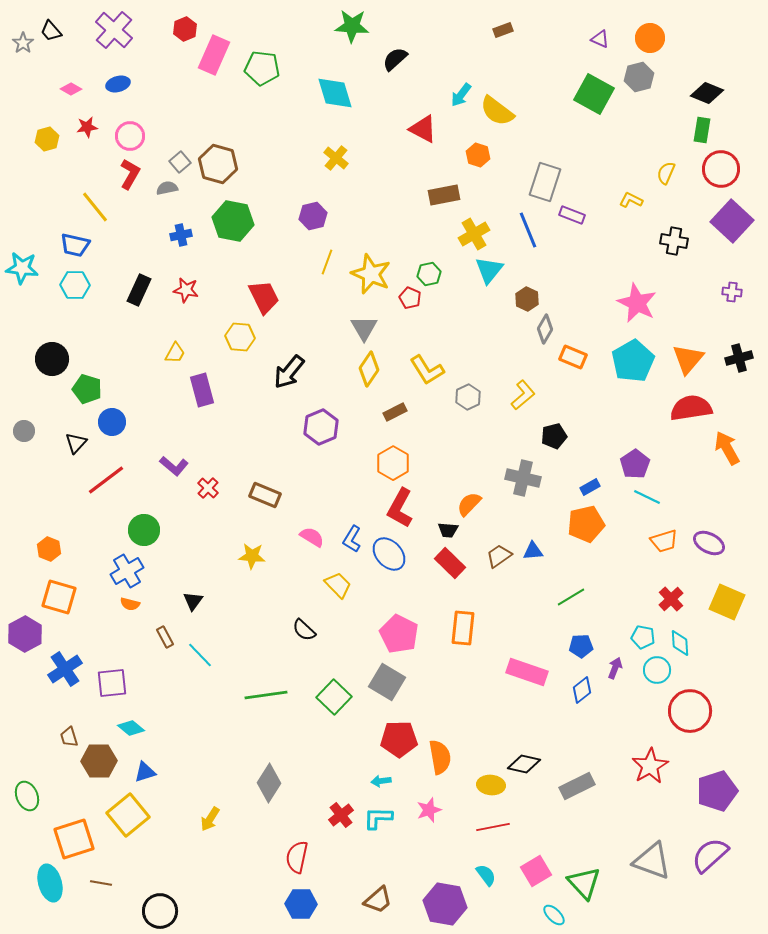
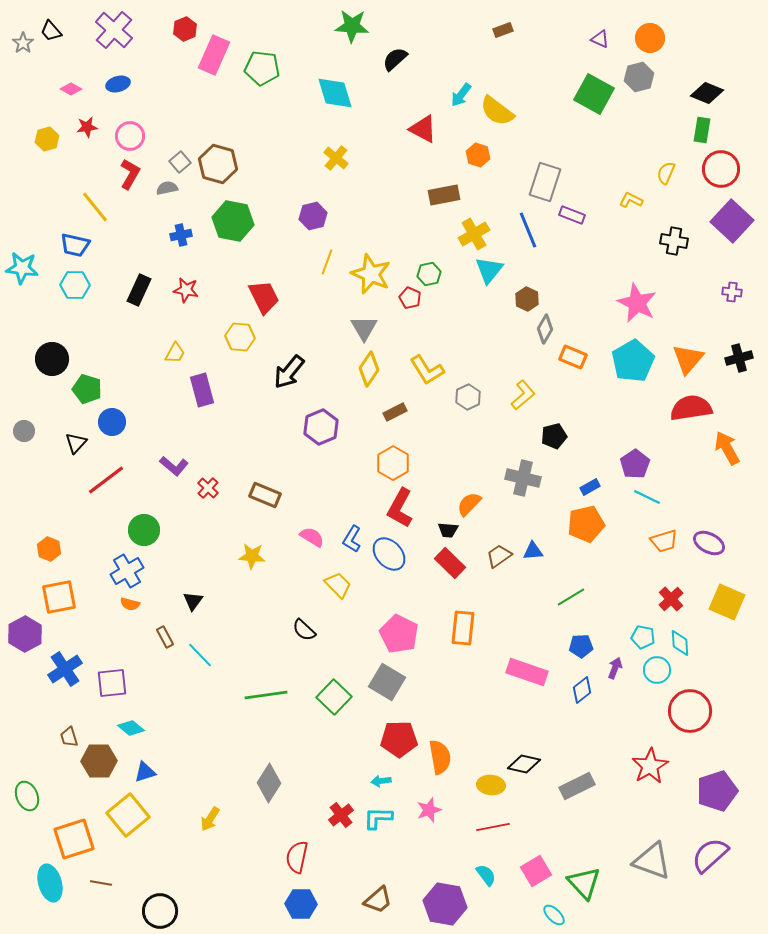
orange square at (59, 597): rotated 27 degrees counterclockwise
